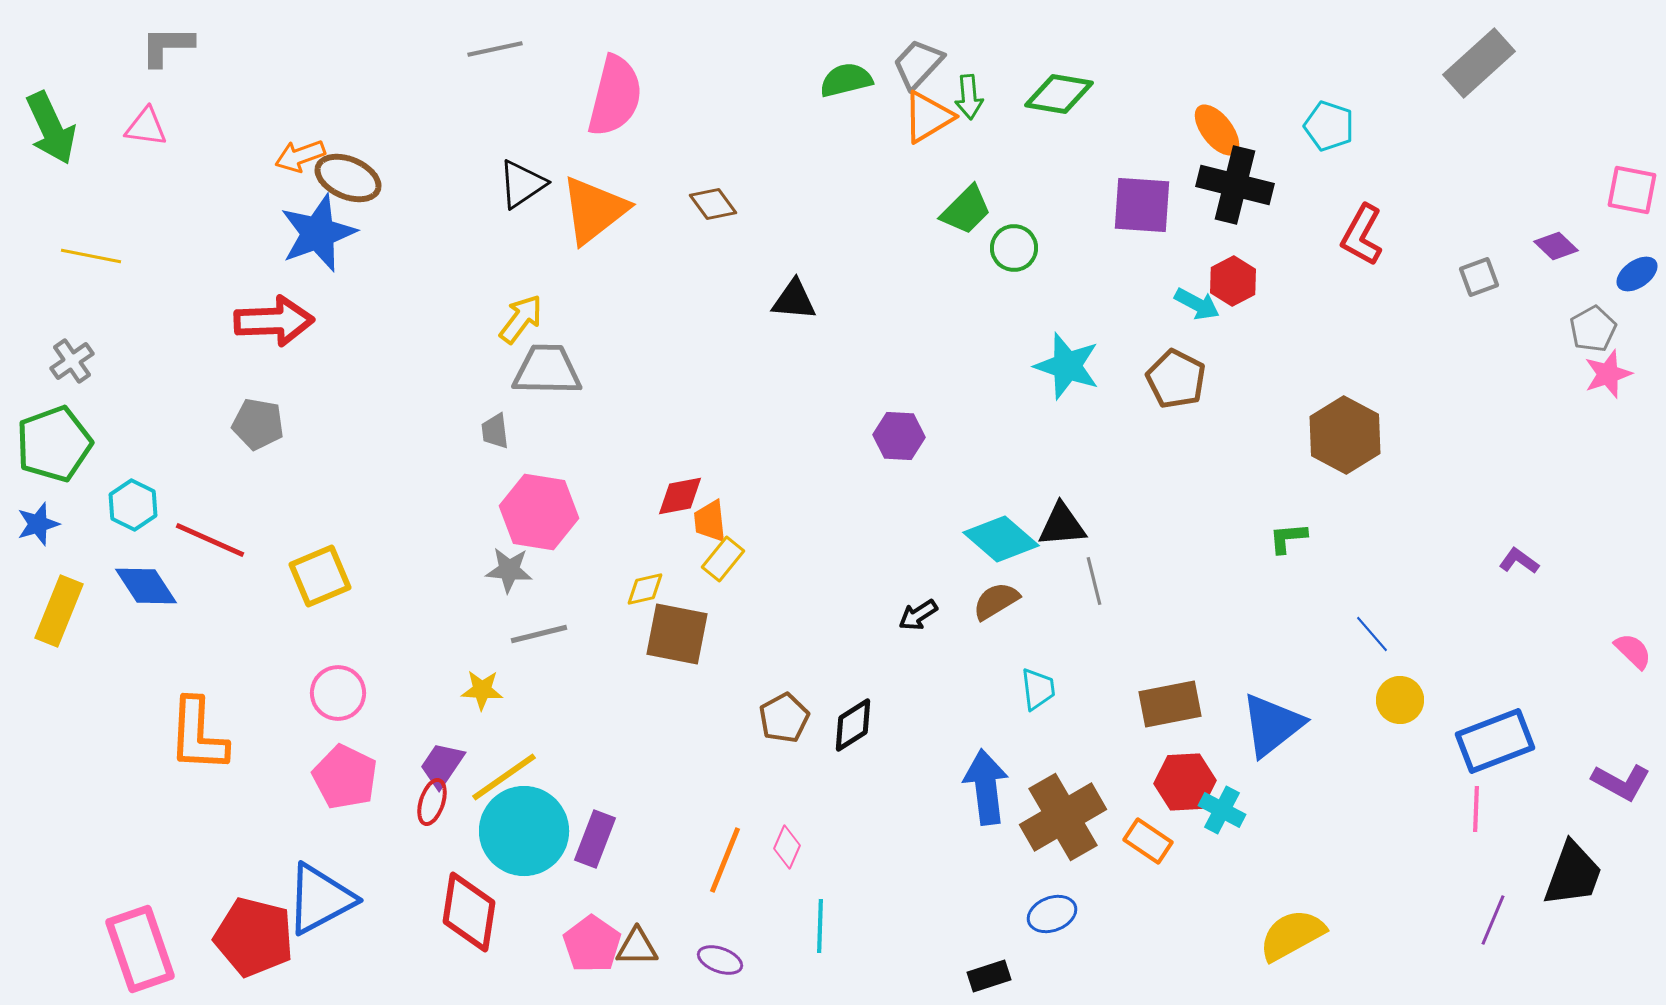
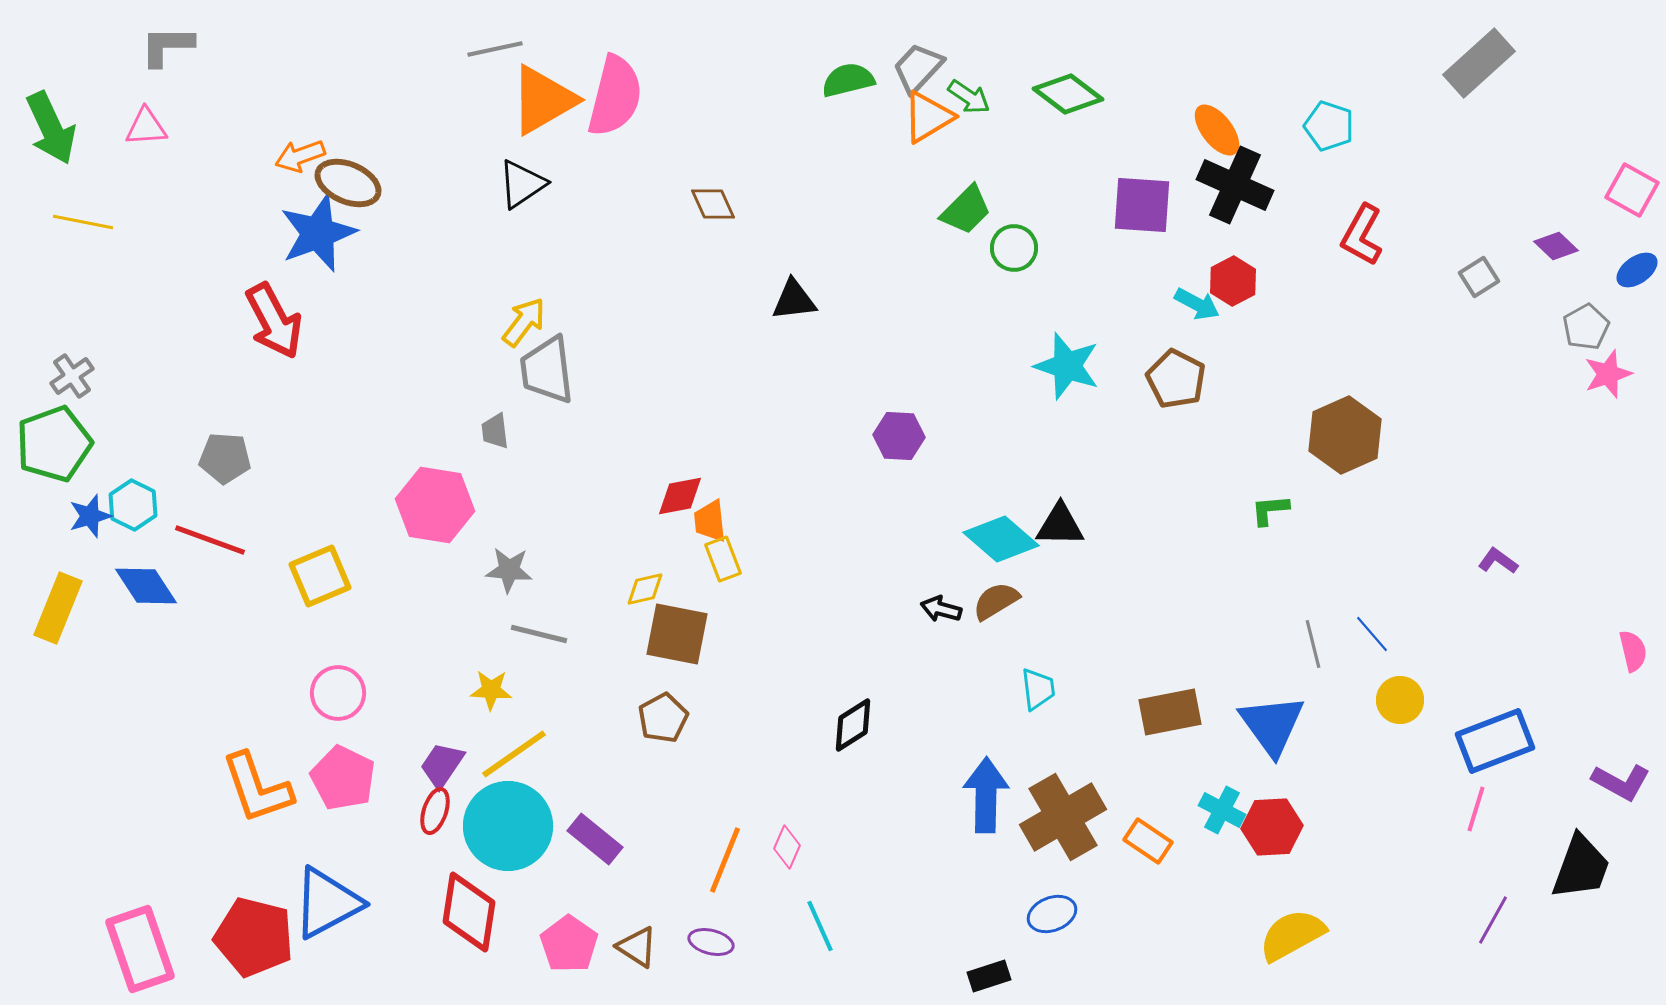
gray trapezoid at (918, 64): moved 4 px down
green semicircle at (846, 80): moved 2 px right
green diamond at (1059, 94): moved 9 px right; rotated 28 degrees clockwise
green arrow at (969, 97): rotated 51 degrees counterclockwise
pink triangle at (146, 127): rotated 12 degrees counterclockwise
brown ellipse at (348, 178): moved 5 px down
black cross at (1235, 185): rotated 10 degrees clockwise
pink square at (1632, 190): rotated 18 degrees clockwise
brown diamond at (713, 204): rotated 12 degrees clockwise
orange triangle at (594, 210): moved 51 px left, 110 px up; rotated 8 degrees clockwise
yellow line at (91, 256): moved 8 px left, 34 px up
blue ellipse at (1637, 274): moved 4 px up
gray square at (1479, 277): rotated 12 degrees counterclockwise
black triangle at (794, 300): rotated 12 degrees counterclockwise
yellow arrow at (521, 319): moved 3 px right, 3 px down
red arrow at (274, 321): rotated 64 degrees clockwise
gray pentagon at (1593, 329): moved 7 px left, 2 px up
gray cross at (72, 361): moved 15 px down
gray trapezoid at (547, 370): rotated 98 degrees counterclockwise
gray pentagon at (258, 424): moved 33 px left, 34 px down; rotated 6 degrees counterclockwise
brown hexagon at (1345, 435): rotated 8 degrees clockwise
pink hexagon at (539, 512): moved 104 px left, 7 px up
blue star at (38, 524): moved 52 px right, 8 px up
black triangle at (1062, 525): moved 2 px left; rotated 6 degrees clockwise
green L-shape at (1288, 538): moved 18 px left, 28 px up
red line at (210, 540): rotated 4 degrees counterclockwise
yellow rectangle at (723, 559): rotated 60 degrees counterclockwise
purple L-shape at (1519, 561): moved 21 px left
gray line at (1094, 581): moved 219 px right, 63 px down
yellow rectangle at (59, 611): moved 1 px left, 3 px up
black arrow at (918, 615): moved 23 px right, 6 px up; rotated 48 degrees clockwise
gray line at (539, 634): rotated 28 degrees clockwise
pink semicircle at (1633, 651): rotated 33 degrees clockwise
yellow star at (482, 690): moved 9 px right
brown rectangle at (1170, 704): moved 8 px down
brown pentagon at (784, 718): moved 121 px left
blue triangle at (1272, 725): rotated 28 degrees counterclockwise
orange L-shape at (198, 735): moved 59 px right, 53 px down; rotated 22 degrees counterclockwise
pink pentagon at (345, 777): moved 2 px left, 1 px down
yellow line at (504, 777): moved 10 px right, 23 px up
red hexagon at (1185, 782): moved 87 px right, 45 px down
blue arrow at (986, 787): moved 8 px down; rotated 8 degrees clockwise
red ellipse at (432, 802): moved 3 px right, 9 px down
pink line at (1476, 809): rotated 15 degrees clockwise
cyan circle at (524, 831): moved 16 px left, 5 px up
purple rectangle at (595, 839): rotated 72 degrees counterclockwise
black trapezoid at (1573, 874): moved 8 px right, 7 px up
blue triangle at (320, 899): moved 7 px right, 4 px down
purple line at (1493, 920): rotated 6 degrees clockwise
cyan line at (820, 926): rotated 26 degrees counterclockwise
pink pentagon at (592, 944): moved 23 px left
brown triangle at (637, 947): rotated 33 degrees clockwise
purple ellipse at (720, 960): moved 9 px left, 18 px up; rotated 6 degrees counterclockwise
